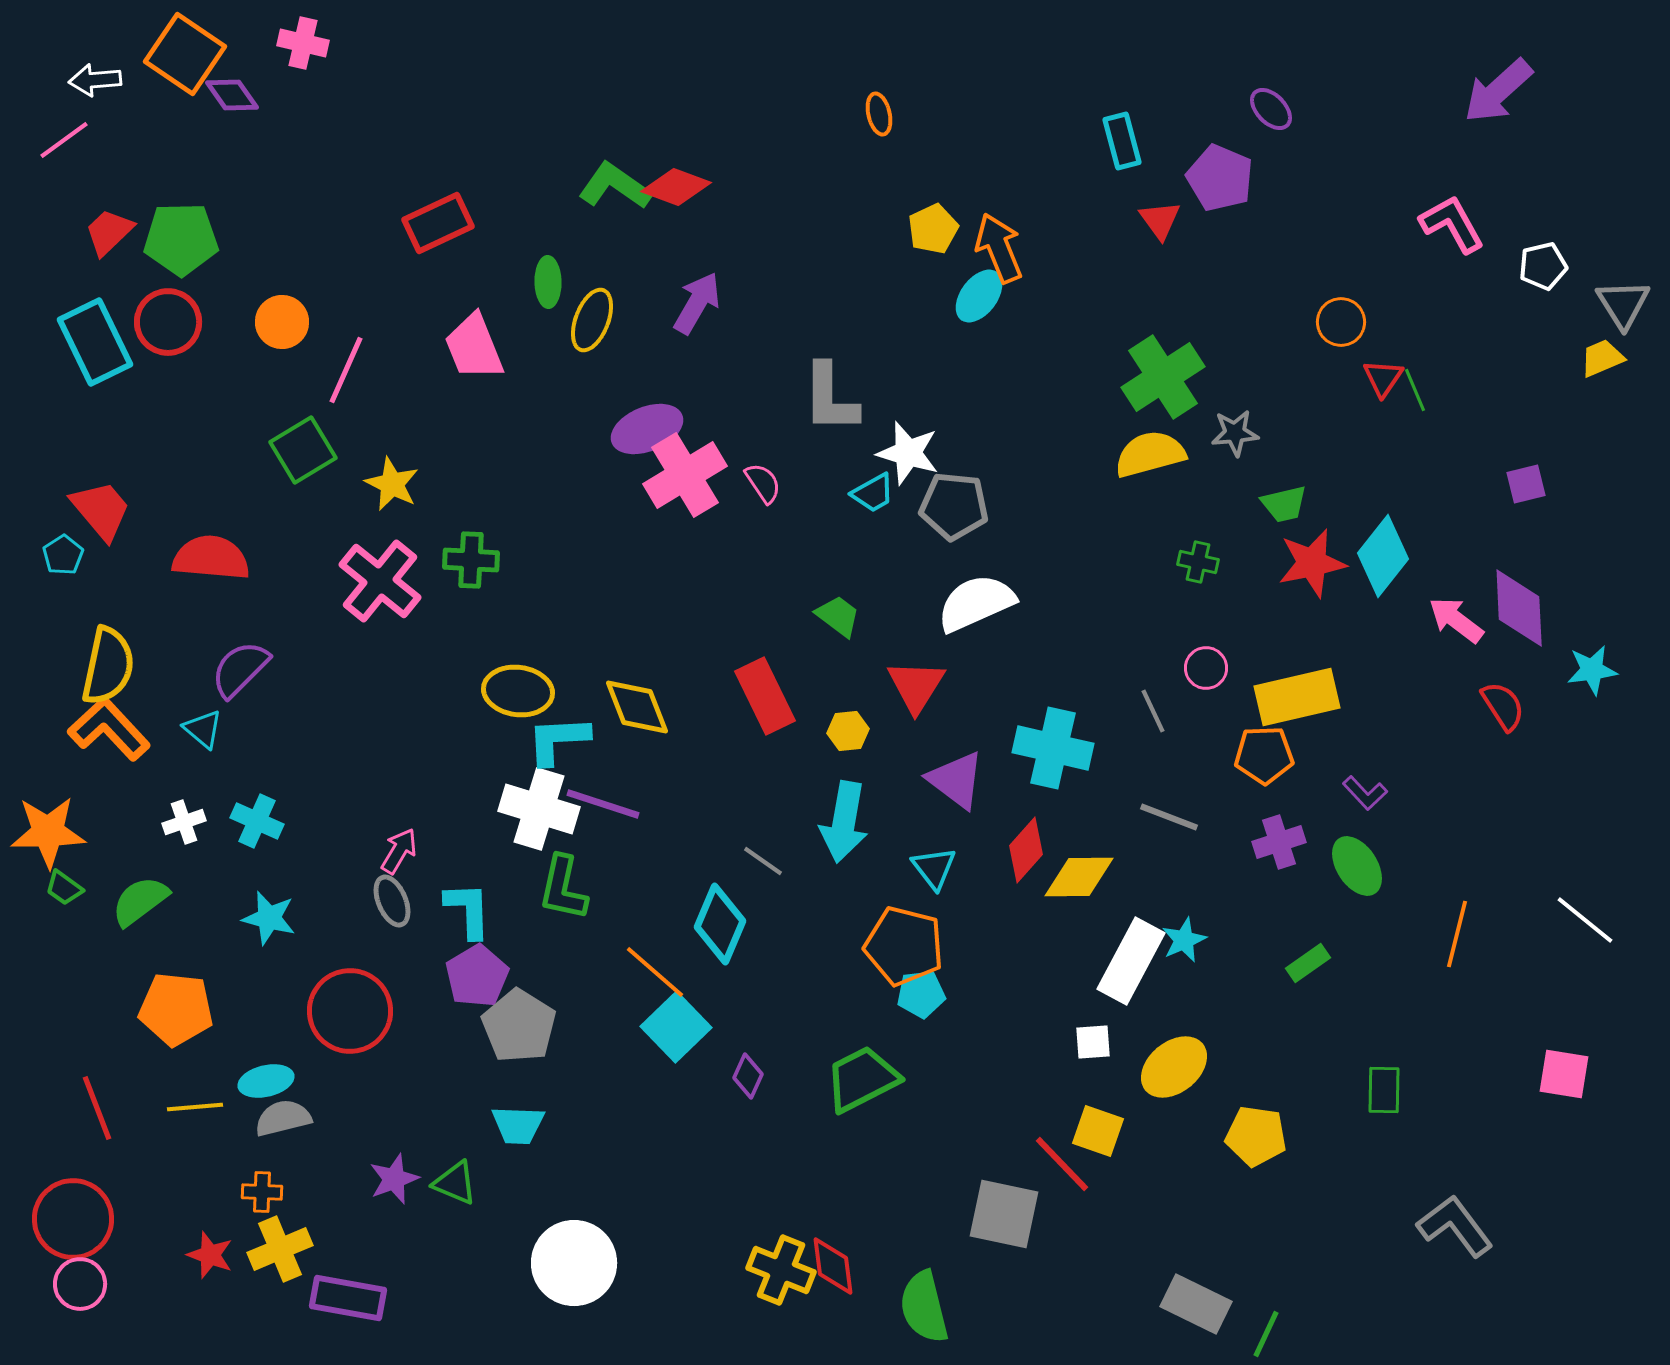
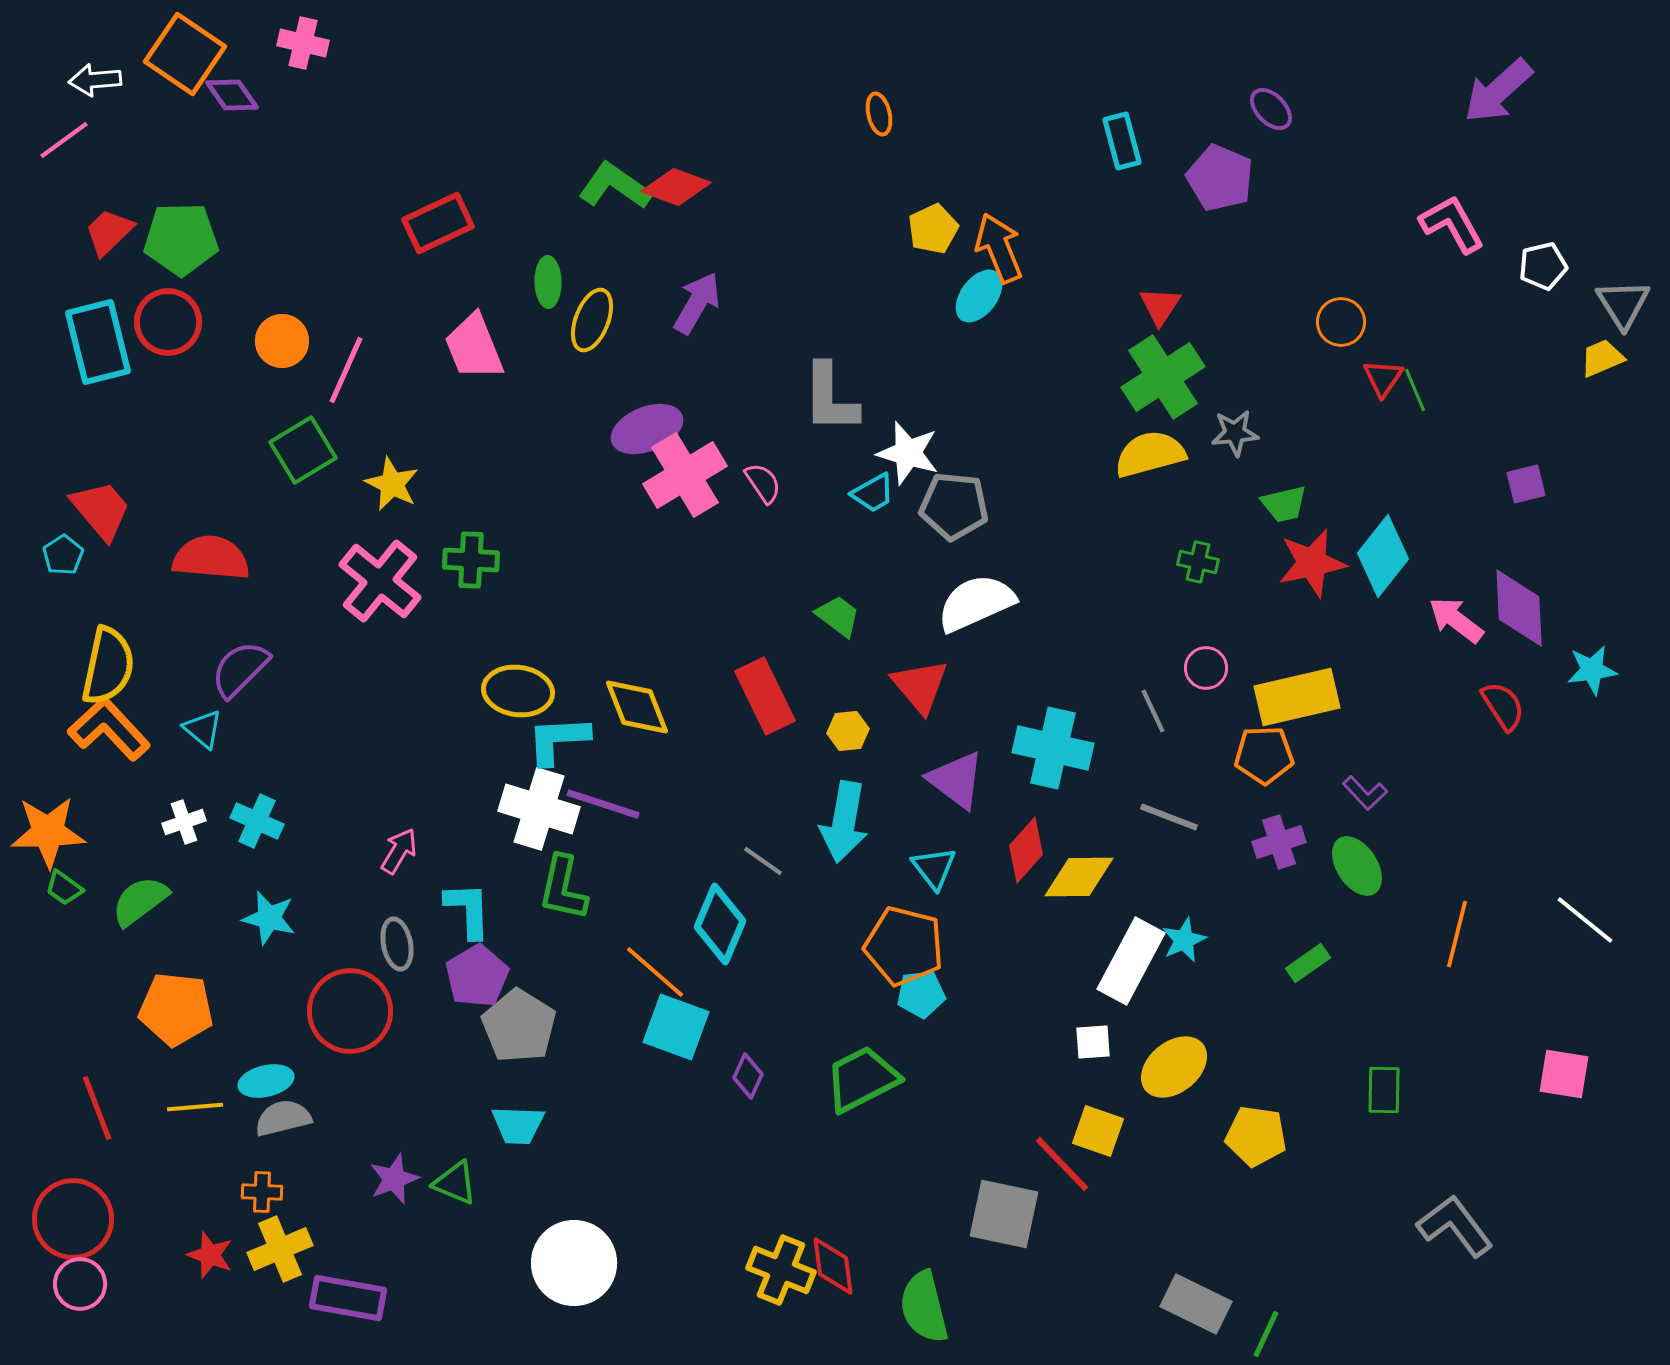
red triangle at (1160, 220): moved 86 px down; rotated 9 degrees clockwise
orange circle at (282, 322): moved 19 px down
cyan rectangle at (95, 342): moved 3 px right; rotated 12 degrees clockwise
red triangle at (916, 686): moved 4 px right; rotated 12 degrees counterclockwise
gray ellipse at (392, 901): moved 5 px right, 43 px down; rotated 12 degrees clockwise
cyan square at (676, 1027): rotated 26 degrees counterclockwise
